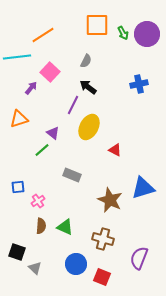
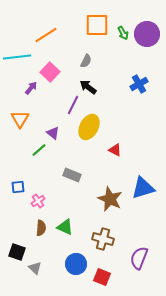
orange line: moved 3 px right
blue cross: rotated 18 degrees counterclockwise
orange triangle: moved 1 px right; rotated 42 degrees counterclockwise
green line: moved 3 px left
brown star: moved 1 px up
brown semicircle: moved 2 px down
